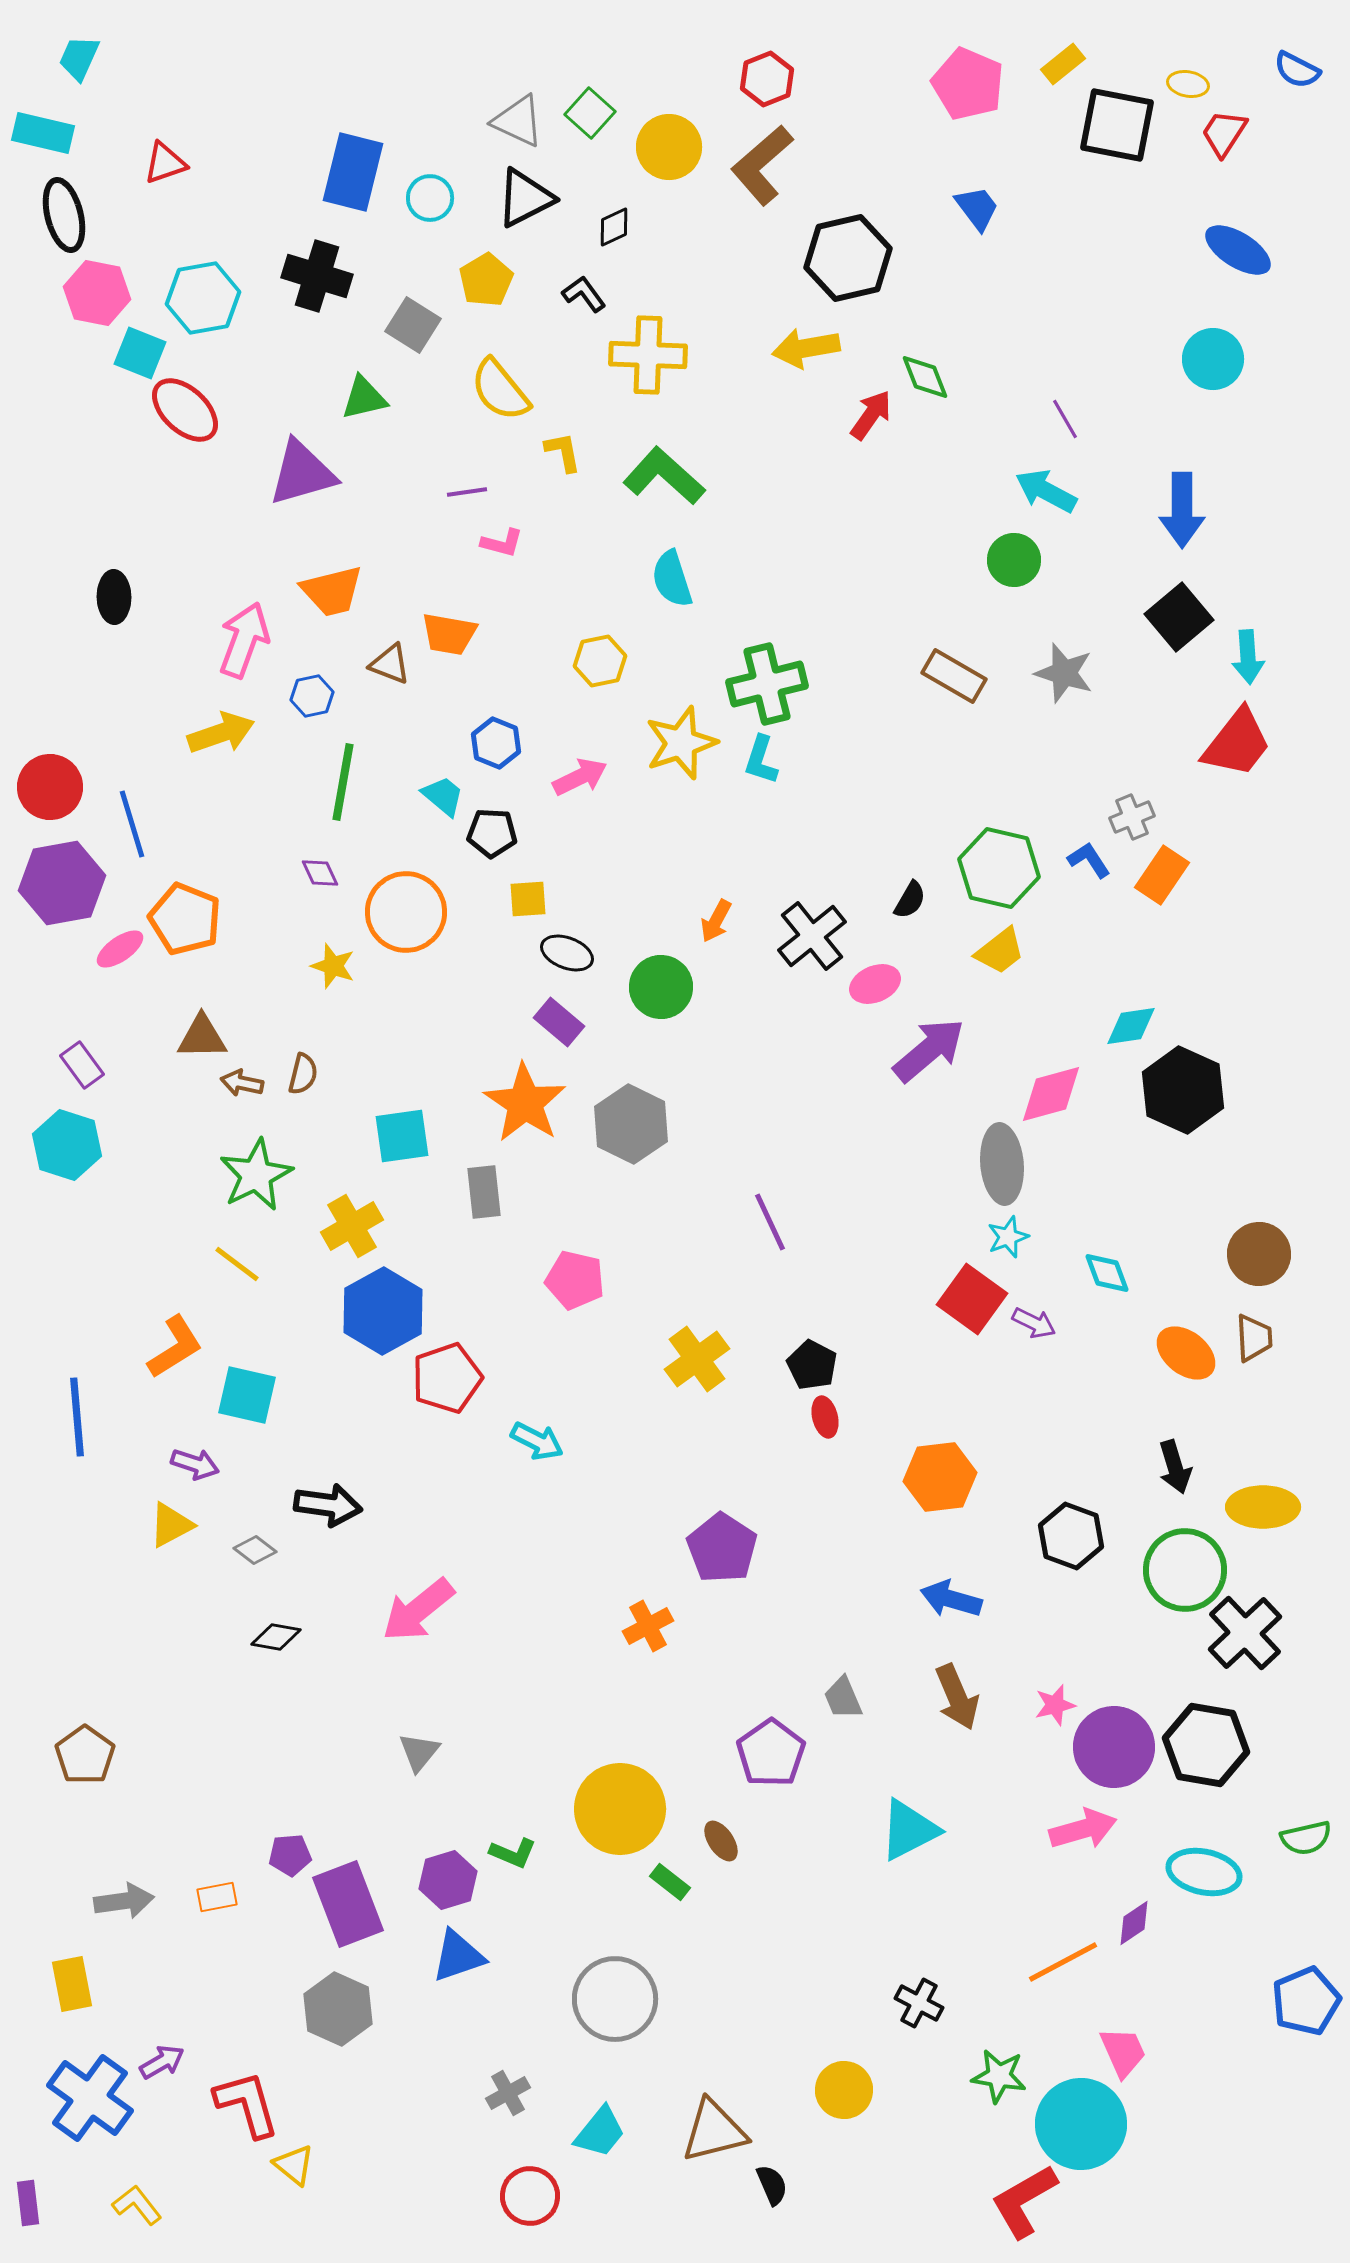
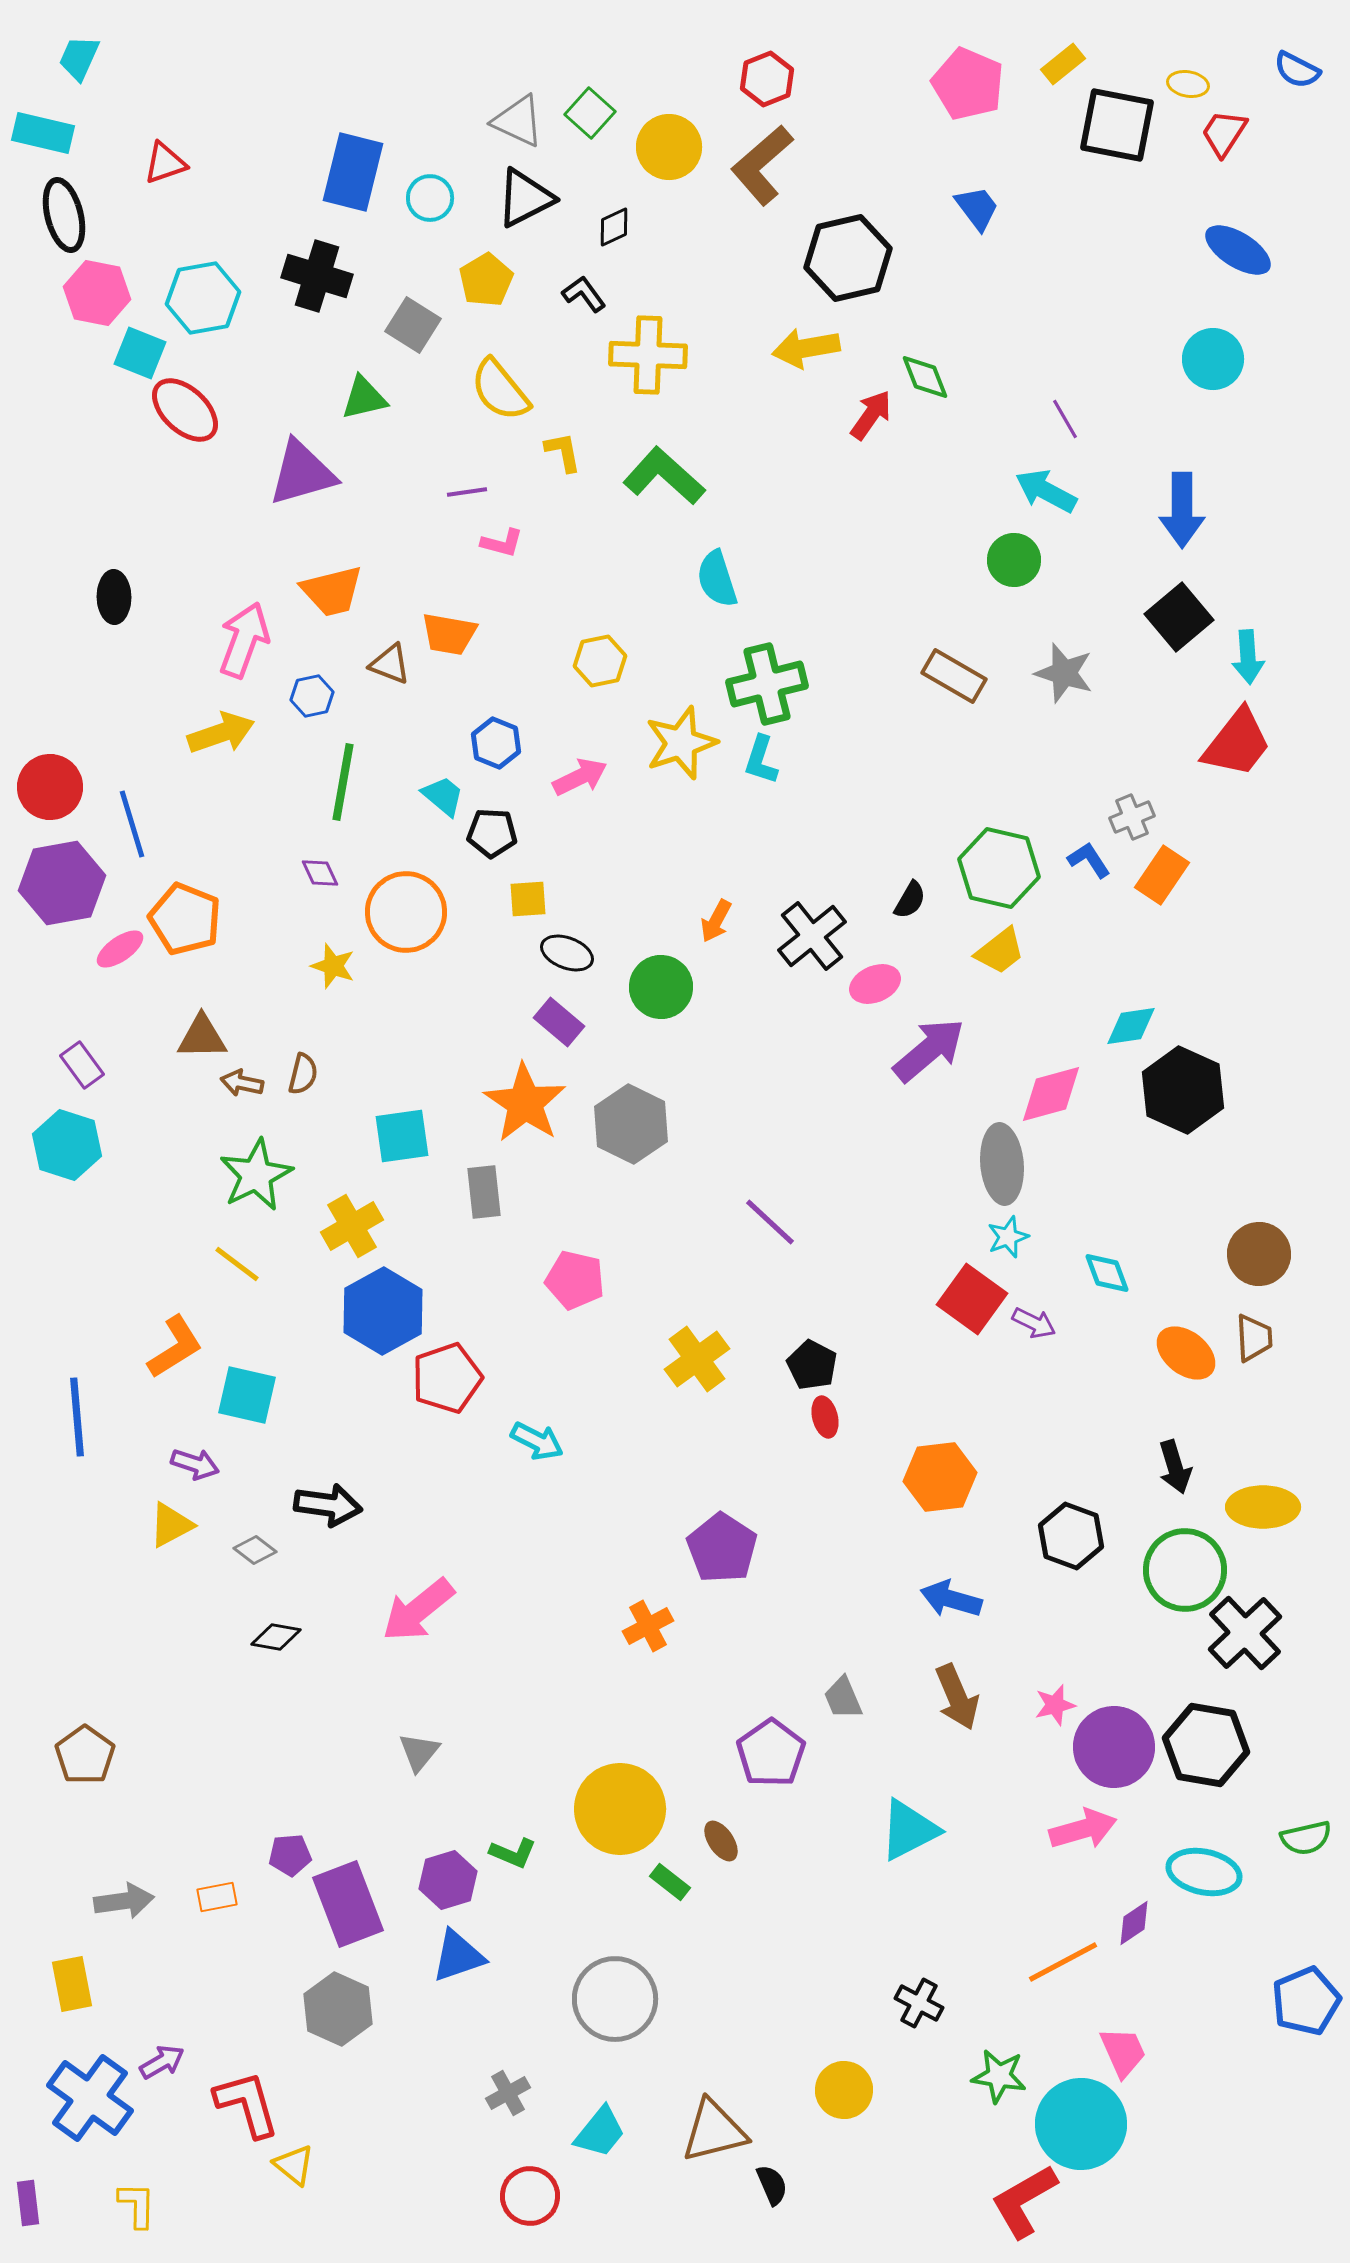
cyan semicircle at (672, 579): moved 45 px right
purple line at (770, 1222): rotated 22 degrees counterclockwise
yellow L-shape at (137, 2205): rotated 39 degrees clockwise
